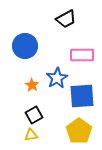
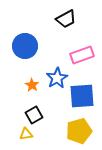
pink rectangle: rotated 20 degrees counterclockwise
yellow pentagon: rotated 20 degrees clockwise
yellow triangle: moved 5 px left, 1 px up
